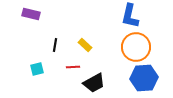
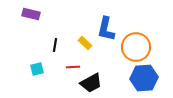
blue L-shape: moved 24 px left, 13 px down
yellow rectangle: moved 2 px up
black trapezoid: moved 3 px left
